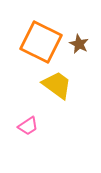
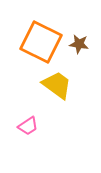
brown star: rotated 18 degrees counterclockwise
